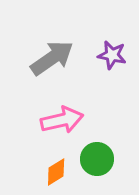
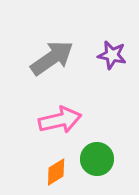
pink arrow: moved 2 px left
